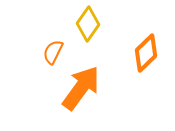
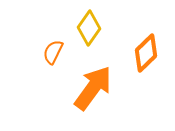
yellow diamond: moved 1 px right, 4 px down
orange arrow: moved 12 px right
